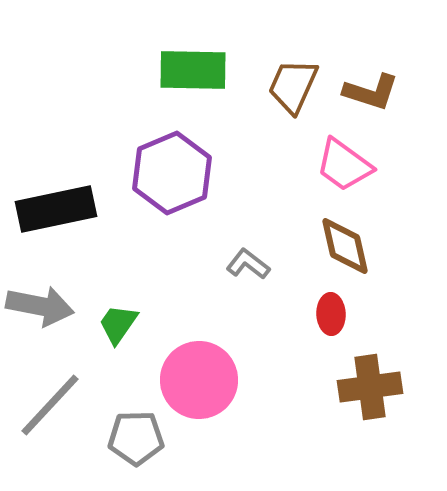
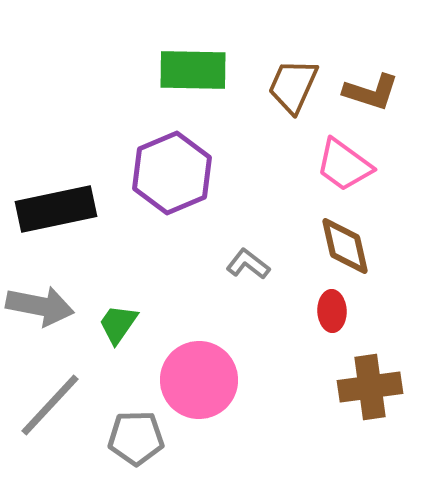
red ellipse: moved 1 px right, 3 px up
